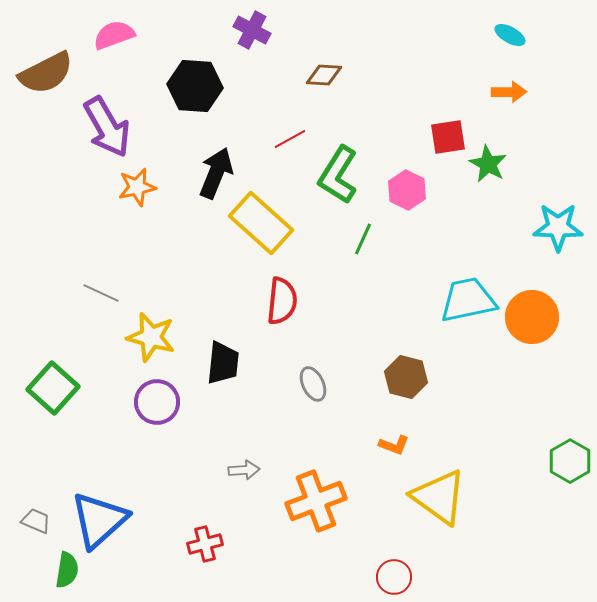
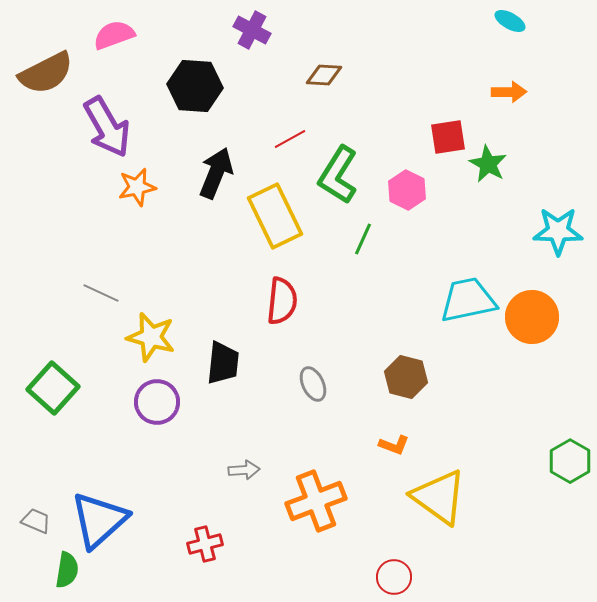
cyan ellipse: moved 14 px up
yellow rectangle: moved 14 px right, 7 px up; rotated 22 degrees clockwise
cyan star: moved 4 px down
